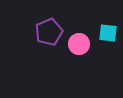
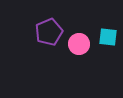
cyan square: moved 4 px down
